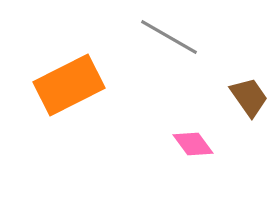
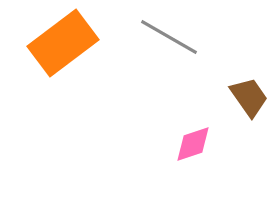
orange rectangle: moved 6 px left, 42 px up; rotated 10 degrees counterclockwise
pink diamond: rotated 72 degrees counterclockwise
